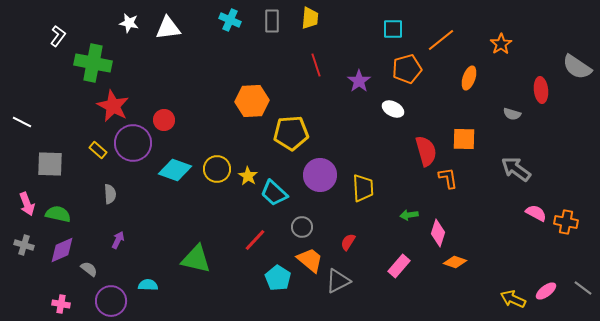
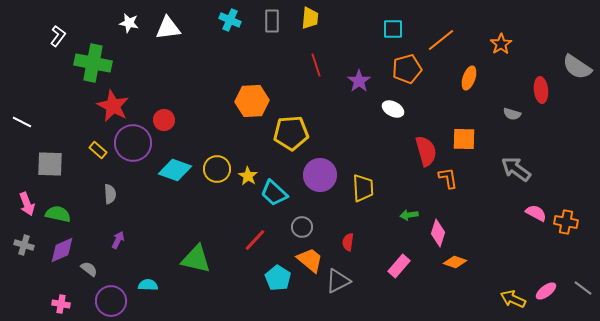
red semicircle at (348, 242): rotated 24 degrees counterclockwise
